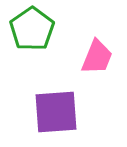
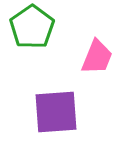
green pentagon: moved 2 px up
